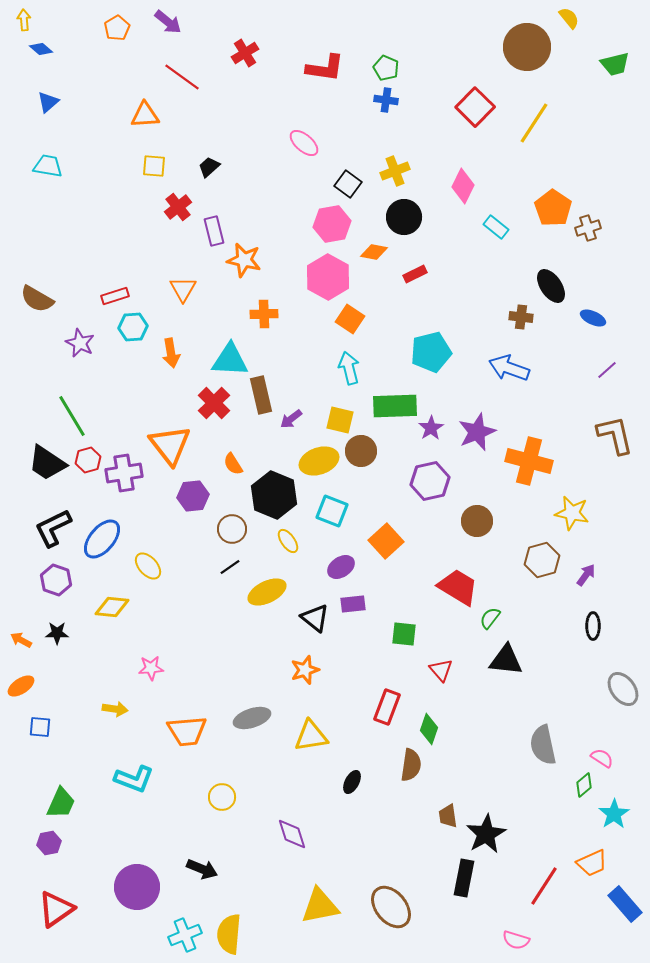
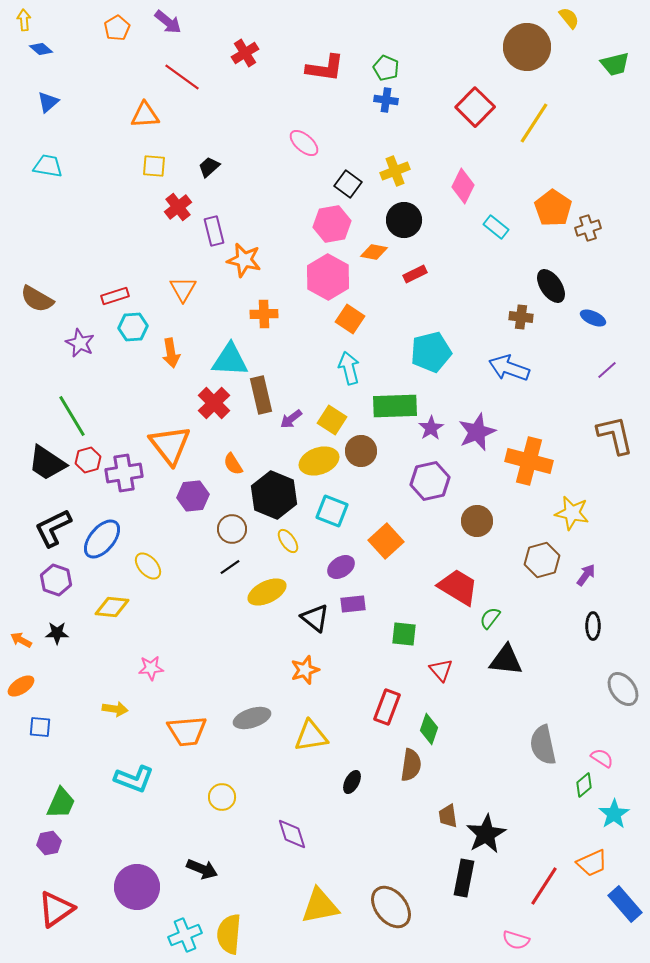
black circle at (404, 217): moved 3 px down
yellow square at (340, 420): moved 8 px left; rotated 20 degrees clockwise
